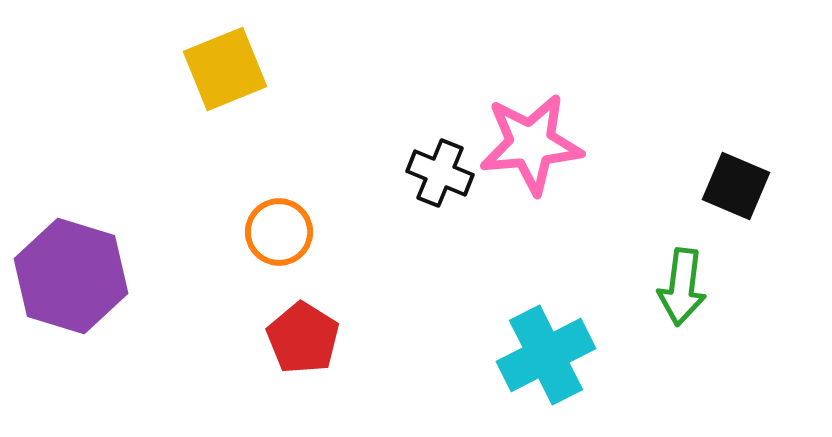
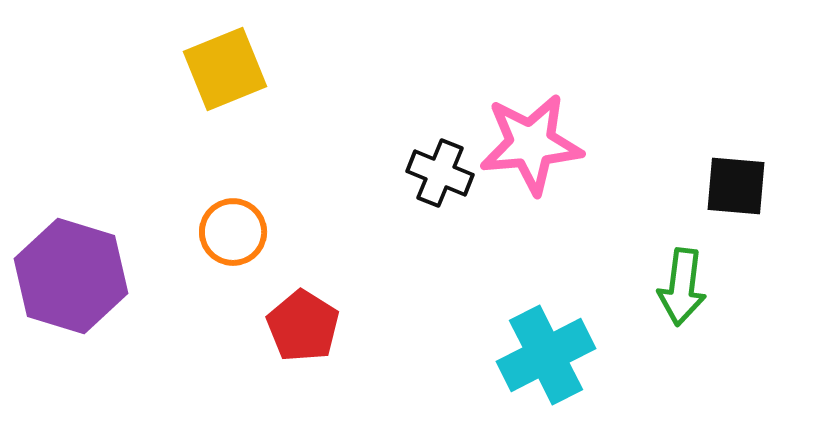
black square: rotated 18 degrees counterclockwise
orange circle: moved 46 px left
red pentagon: moved 12 px up
